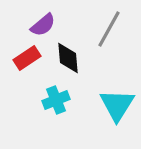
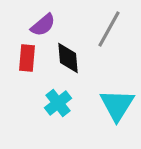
red rectangle: rotated 52 degrees counterclockwise
cyan cross: moved 2 px right, 3 px down; rotated 16 degrees counterclockwise
